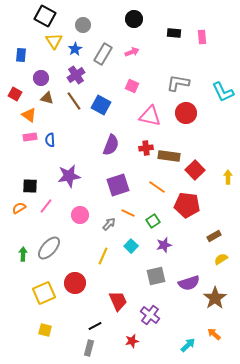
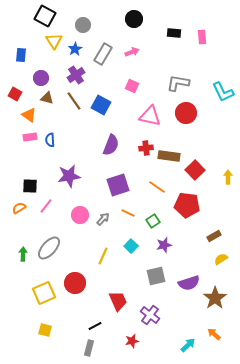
gray arrow at (109, 224): moved 6 px left, 5 px up
